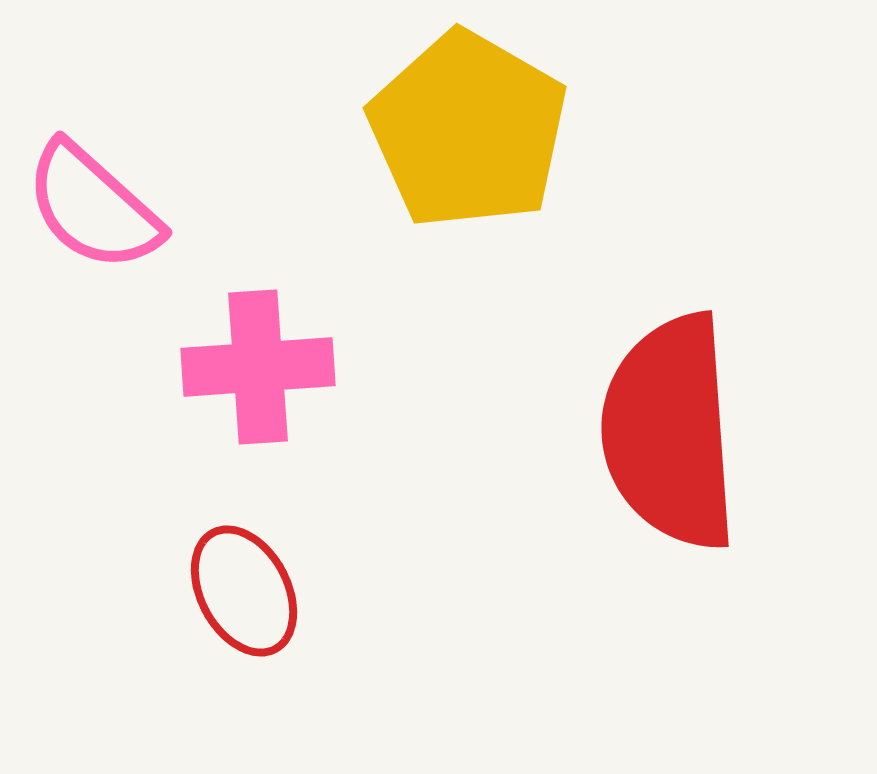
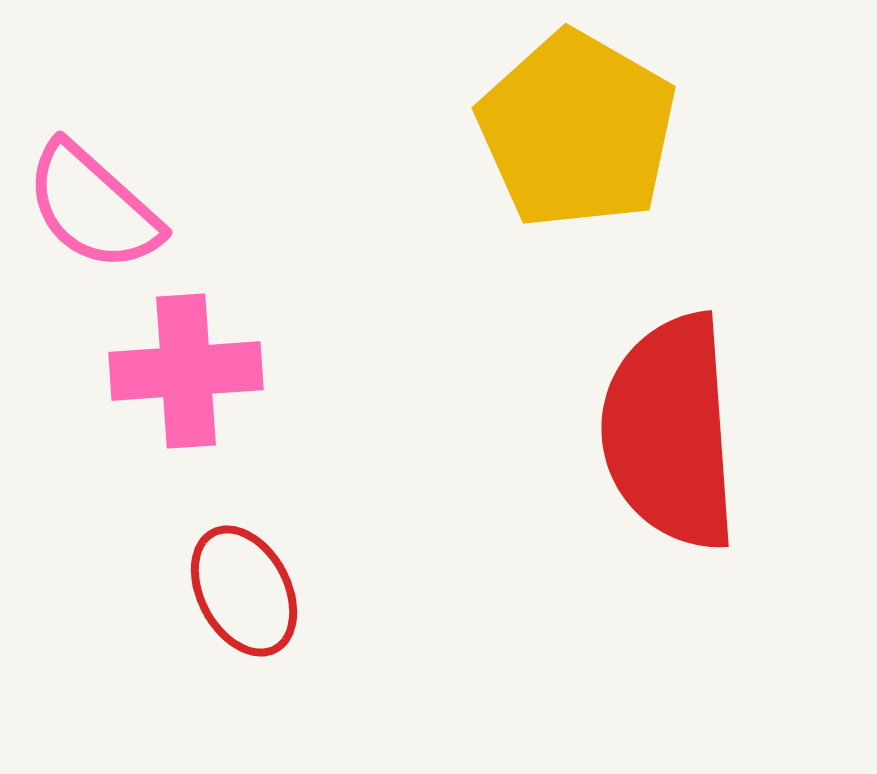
yellow pentagon: moved 109 px right
pink cross: moved 72 px left, 4 px down
